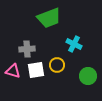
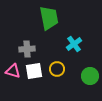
green trapezoid: rotated 80 degrees counterclockwise
cyan cross: rotated 28 degrees clockwise
yellow circle: moved 4 px down
white square: moved 2 px left, 1 px down
green circle: moved 2 px right
